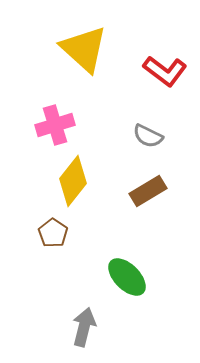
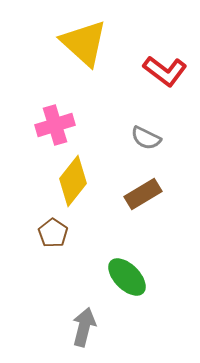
yellow triangle: moved 6 px up
gray semicircle: moved 2 px left, 2 px down
brown rectangle: moved 5 px left, 3 px down
